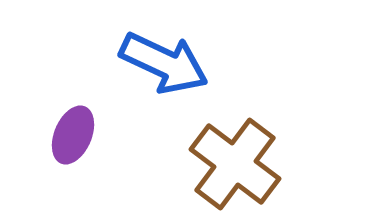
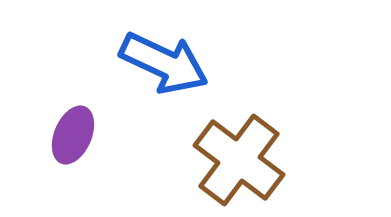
brown cross: moved 4 px right, 4 px up
